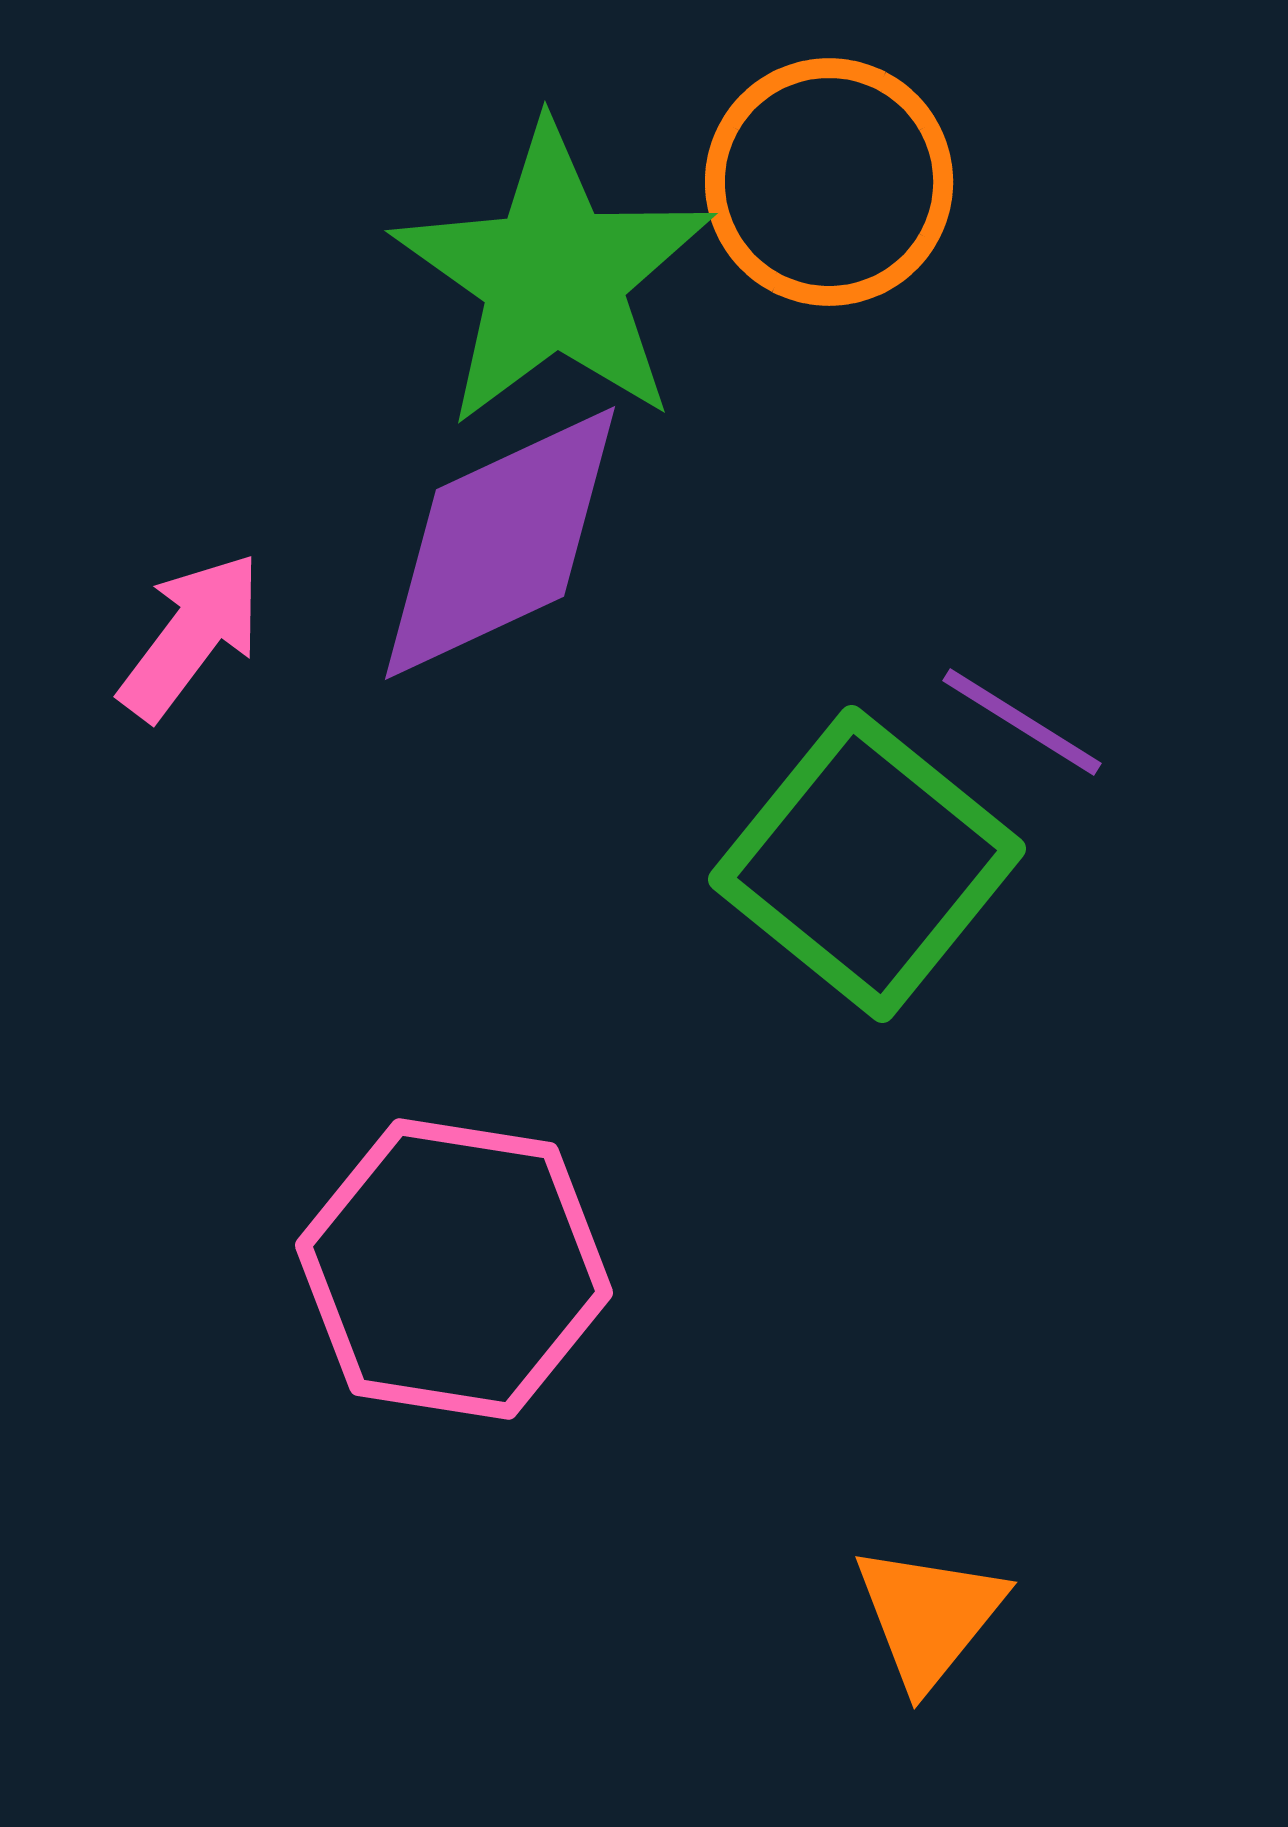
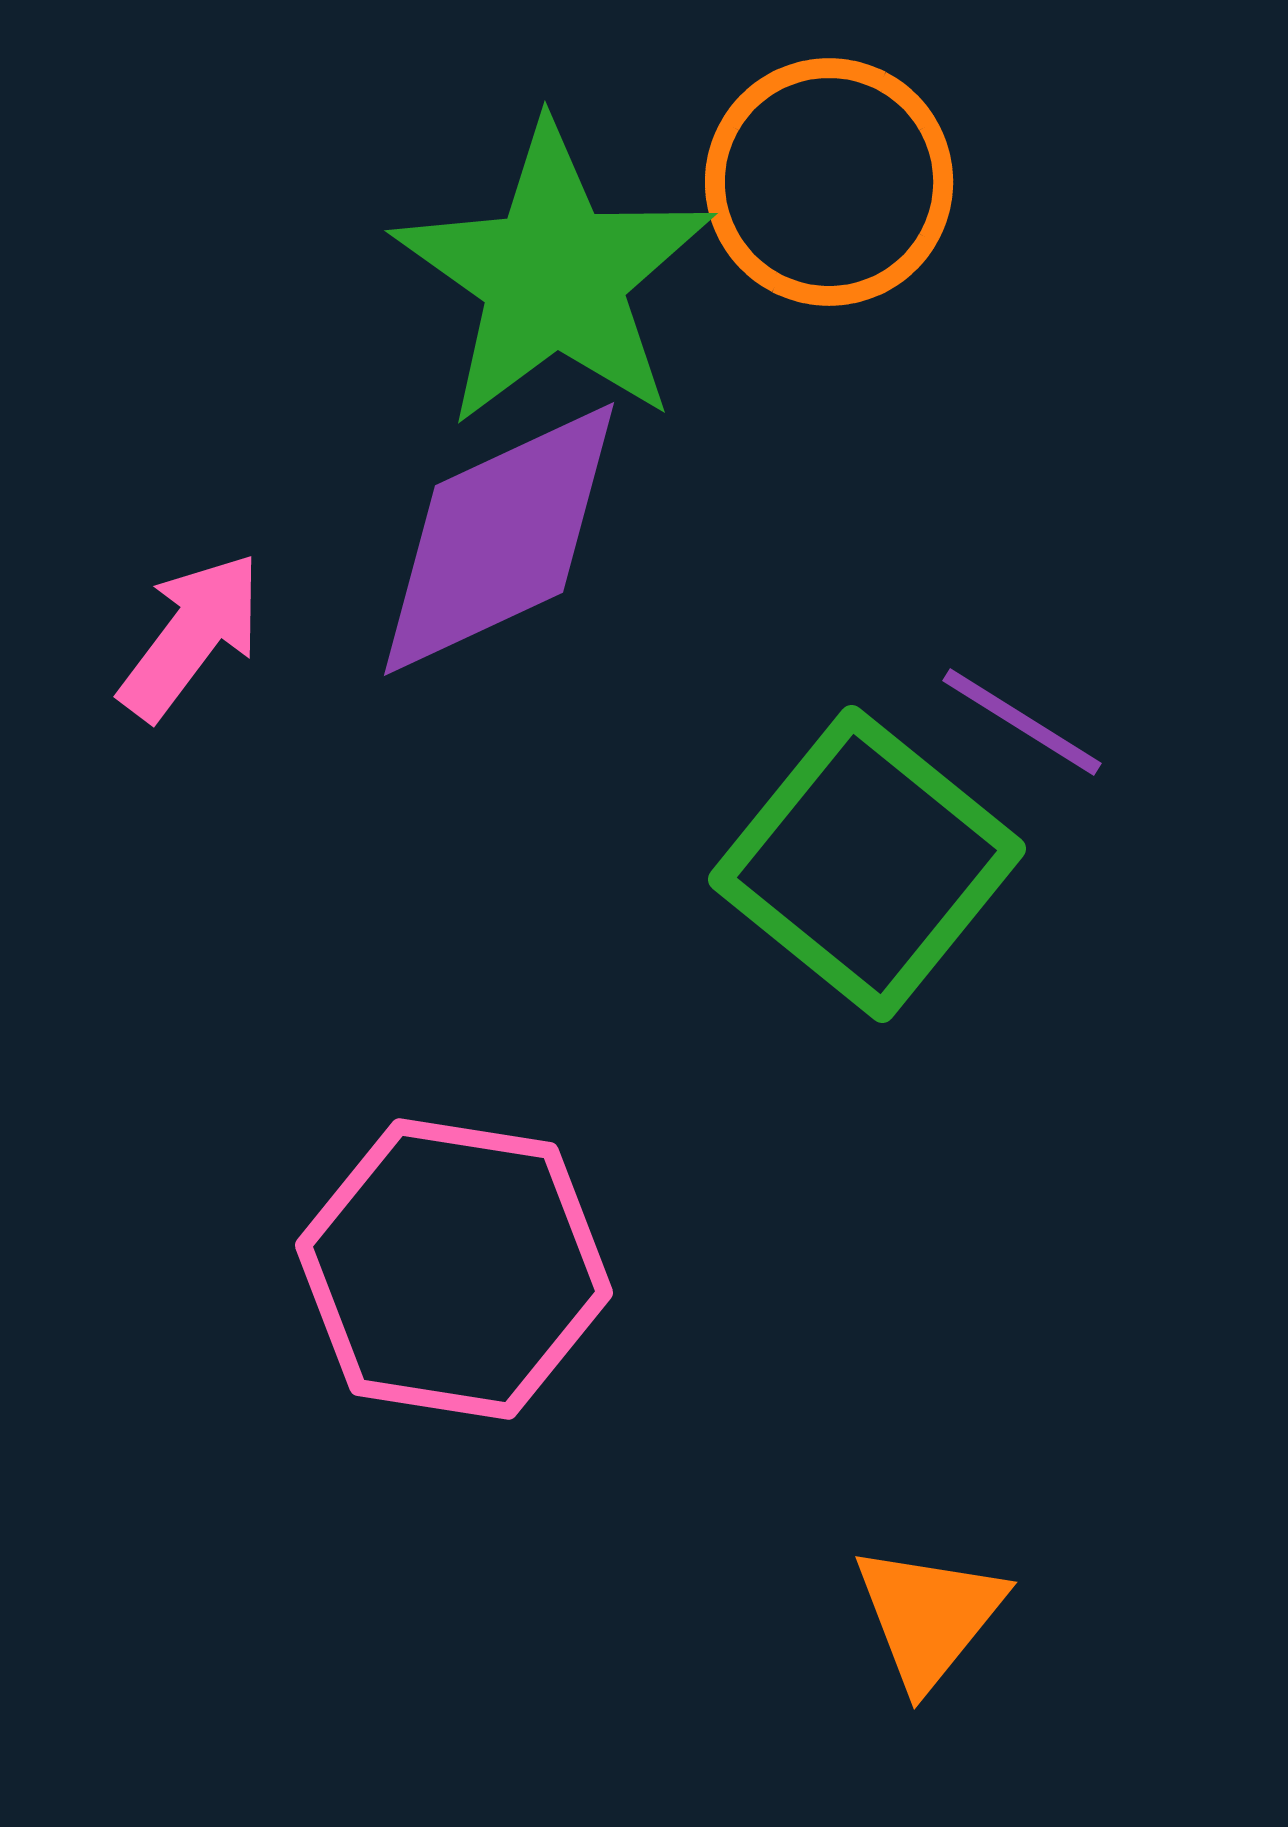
purple diamond: moved 1 px left, 4 px up
